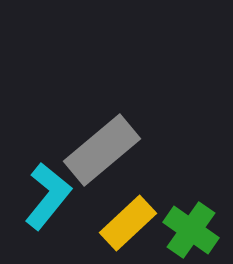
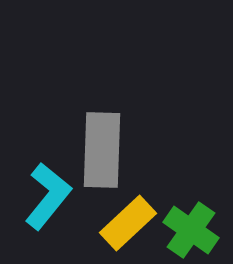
gray rectangle: rotated 48 degrees counterclockwise
